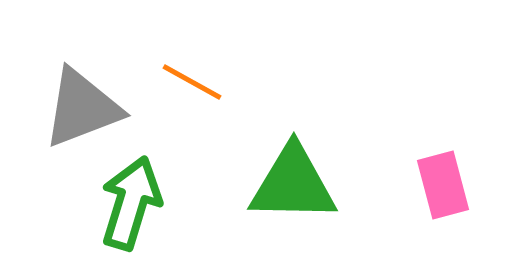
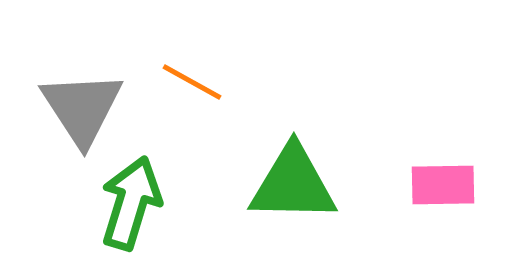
gray triangle: rotated 42 degrees counterclockwise
pink rectangle: rotated 76 degrees counterclockwise
